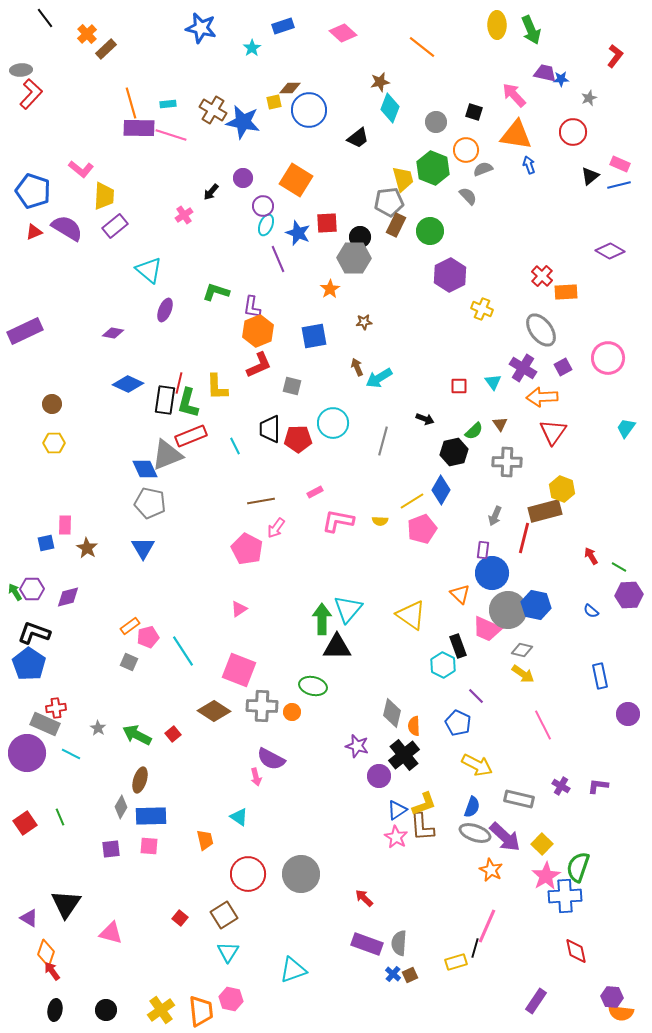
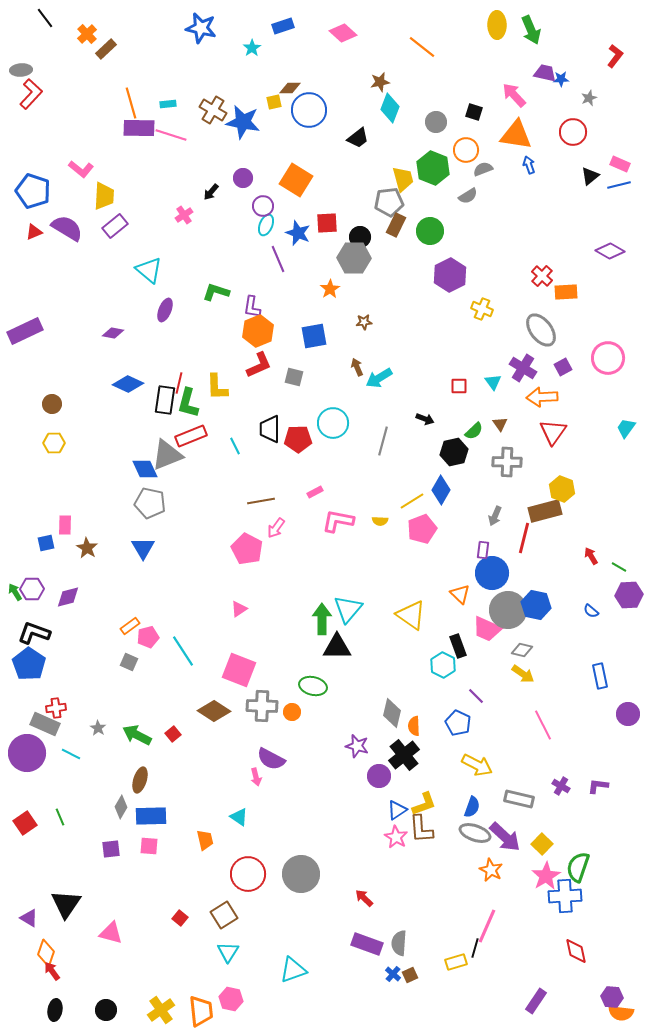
gray semicircle at (468, 196): rotated 102 degrees clockwise
gray square at (292, 386): moved 2 px right, 9 px up
brown L-shape at (422, 827): moved 1 px left, 2 px down
